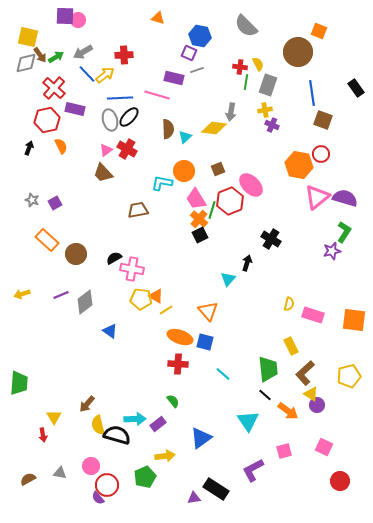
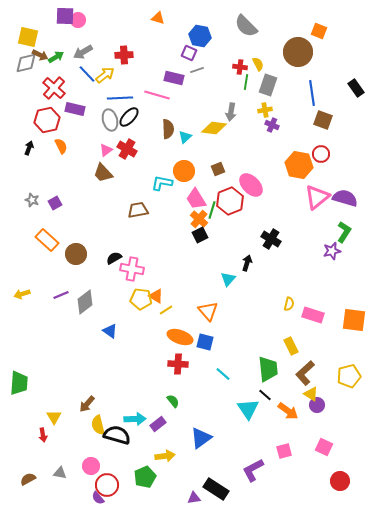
brown arrow at (40, 55): rotated 28 degrees counterclockwise
cyan triangle at (248, 421): moved 12 px up
